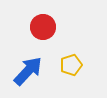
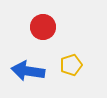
blue arrow: rotated 124 degrees counterclockwise
